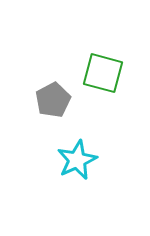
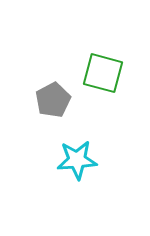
cyan star: rotated 21 degrees clockwise
